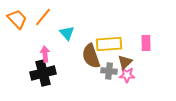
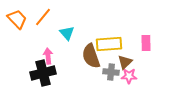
pink arrow: moved 3 px right, 2 px down
gray cross: moved 2 px right, 1 px down
pink star: moved 2 px right, 1 px down
